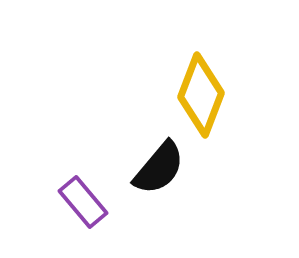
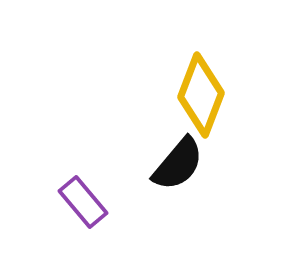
black semicircle: moved 19 px right, 4 px up
